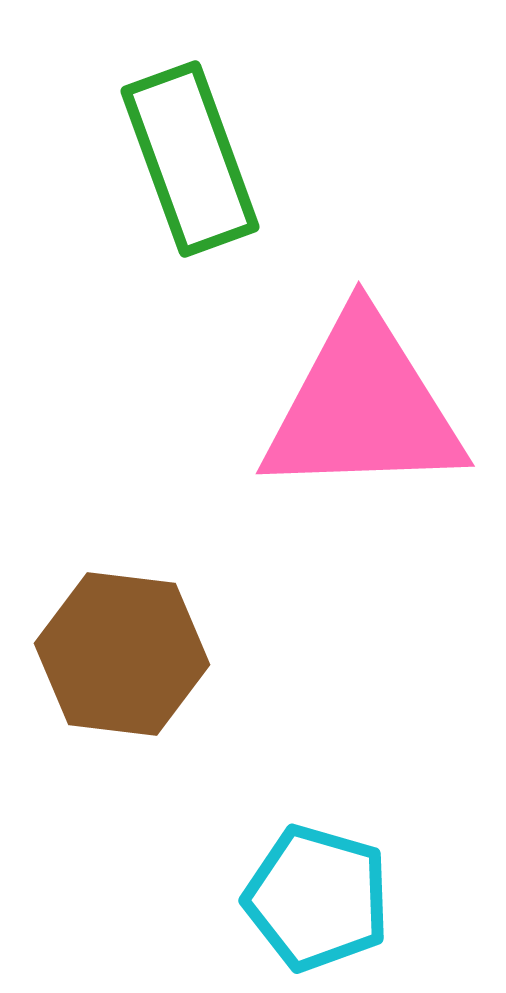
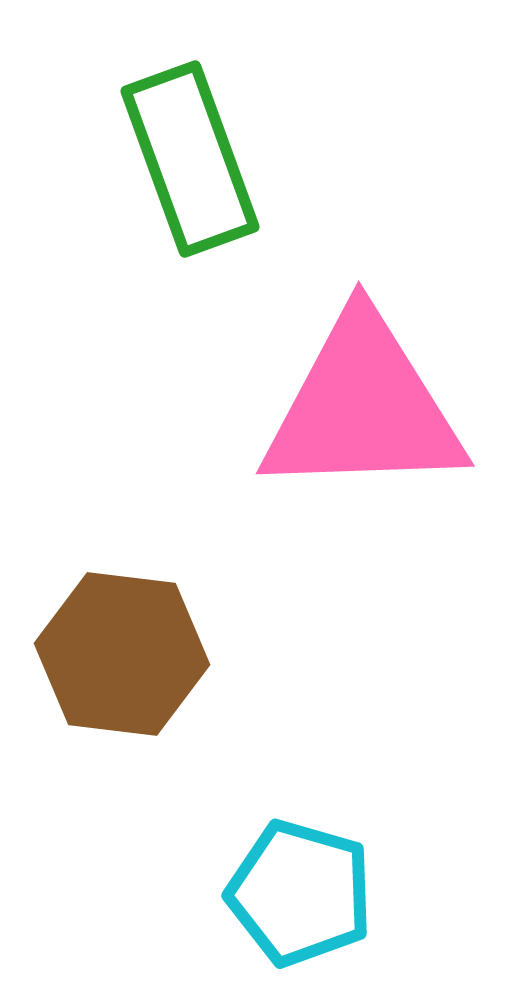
cyan pentagon: moved 17 px left, 5 px up
